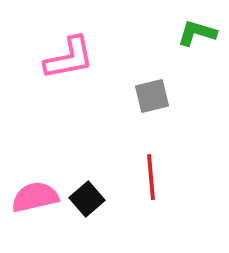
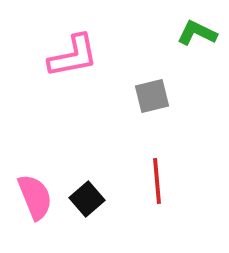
green L-shape: rotated 9 degrees clockwise
pink L-shape: moved 4 px right, 2 px up
red line: moved 6 px right, 4 px down
pink semicircle: rotated 81 degrees clockwise
